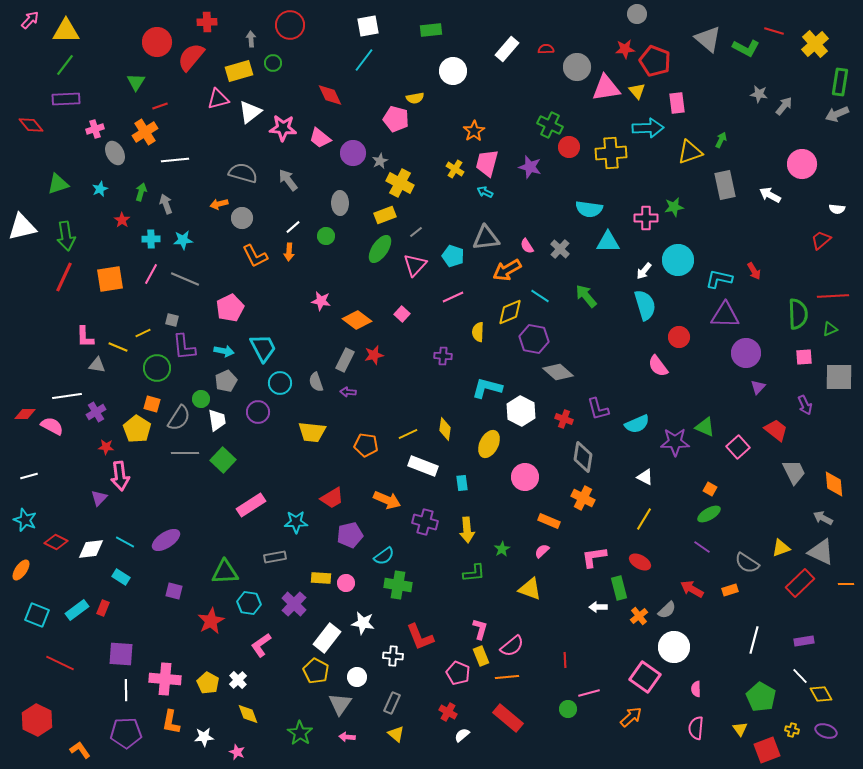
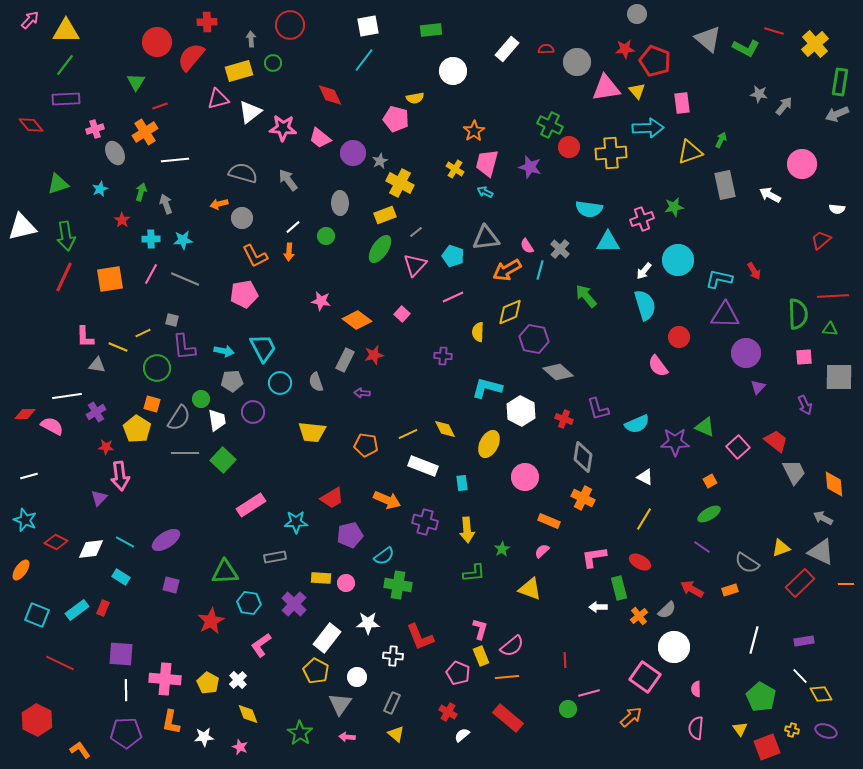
gray circle at (577, 67): moved 5 px up
pink rectangle at (677, 103): moved 5 px right
pink cross at (646, 218): moved 4 px left, 1 px down; rotated 20 degrees counterclockwise
cyan line at (540, 296): moved 26 px up; rotated 72 degrees clockwise
pink pentagon at (230, 308): moved 14 px right, 14 px up; rotated 16 degrees clockwise
green triangle at (830, 329): rotated 28 degrees clockwise
gray pentagon at (226, 381): moved 6 px right; rotated 20 degrees clockwise
purple arrow at (348, 392): moved 14 px right, 1 px down
purple circle at (258, 412): moved 5 px left
yellow diamond at (445, 429): rotated 35 degrees counterclockwise
red trapezoid at (776, 430): moved 11 px down
orange square at (710, 489): moved 8 px up; rotated 32 degrees clockwise
purple square at (174, 591): moved 3 px left, 6 px up
white star at (363, 623): moved 5 px right; rotated 10 degrees counterclockwise
red square at (767, 750): moved 3 px up
pink star at (237, 752): moved 3 px right, 5 px up
